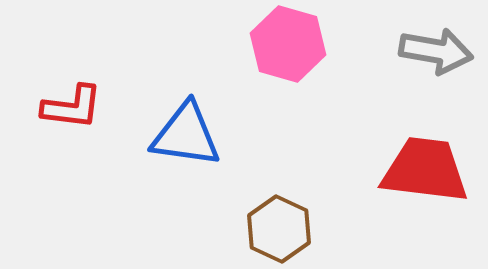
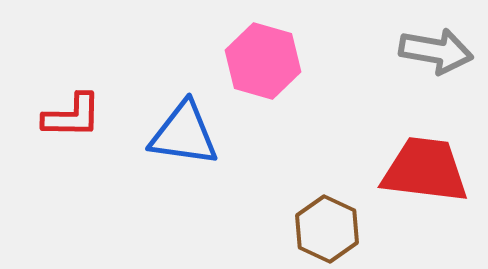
pink hexagon: moved 25 px left, 17 px down
red L-shape: moved 9 px down; rotated 6 degrees counterclockwise
blue triangle: moved 2 px left, 1 px up
brown hexagon: moved 48 px right
